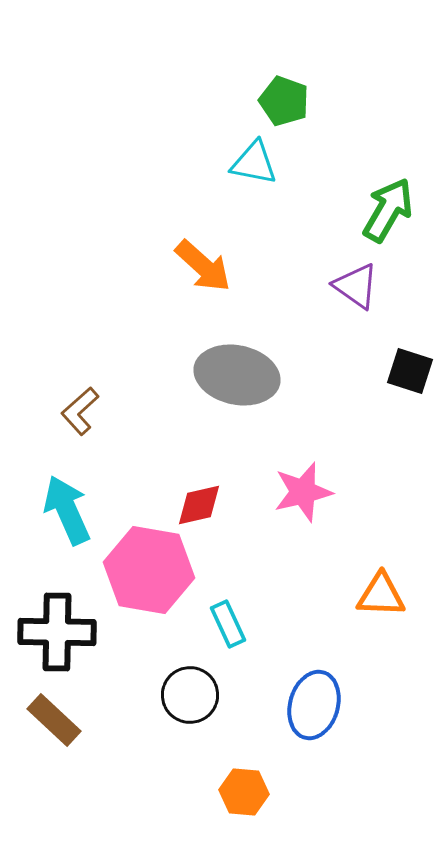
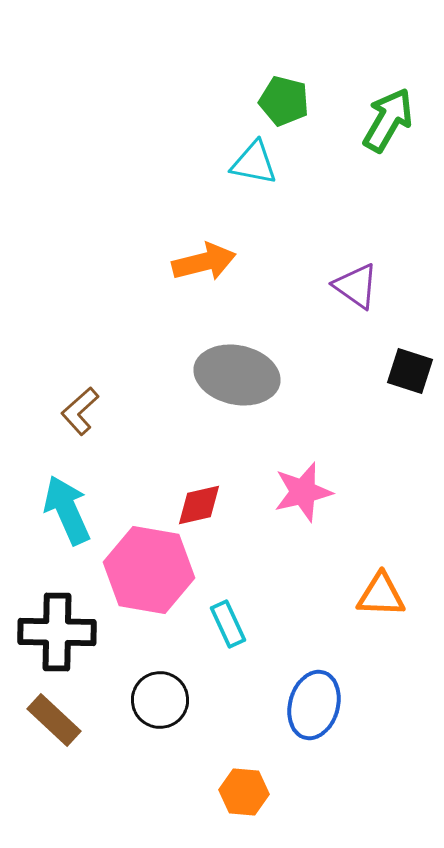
green pentagon: rotated 6 degrees counterclockwise
green arrow: moved 90 px up
orange arrow: moved 1 px right, 4 px up; rotated 56 degrees counterclockwise
black circle: moved 30 px left, 5 px down
